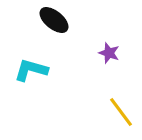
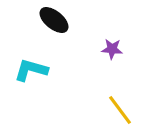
purple star: moved 3 px right, 4 px up; rotated 15 degrees counterclockwise
yellow line: moved 1 px left, 2 px up
